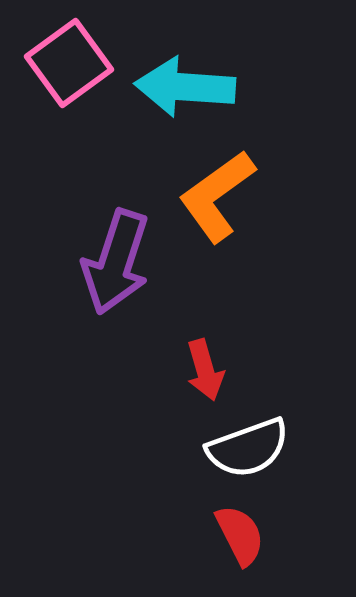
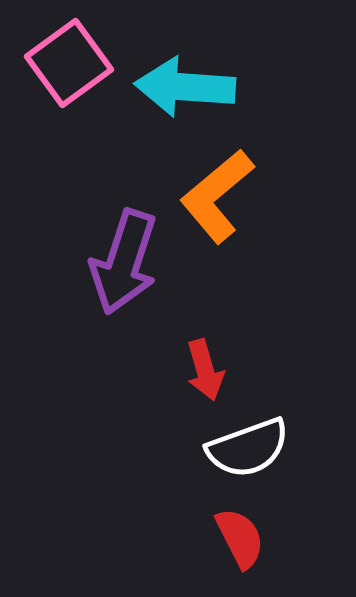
orange L-shape: rotated 4 degrees counterclockwise
purple arrow: moved 8 px right
red semicircle: moved 3 px down
